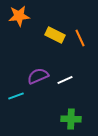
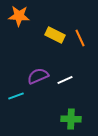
orange star: rotated 10 degrees clockwise
